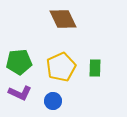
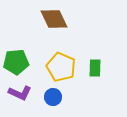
brown diamond: moved 9 px left
green pentagon: moved 3 px left
yellow pentagon: rotated 24 degrees counterclockwise
blue circle: moved 4 px up
